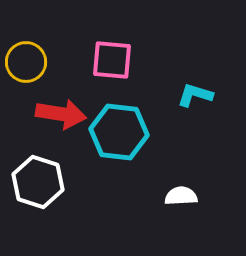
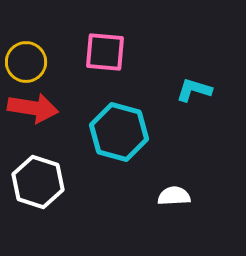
pink square: moved 7 px left, 8 px up
cyan L-shape: moved 1 px left, 5 px up
red arrow: moved 28 px left, 6 px up
cyan hexagon: rotated 8 degrees clockwise
white semicircle: moved 7 px left
